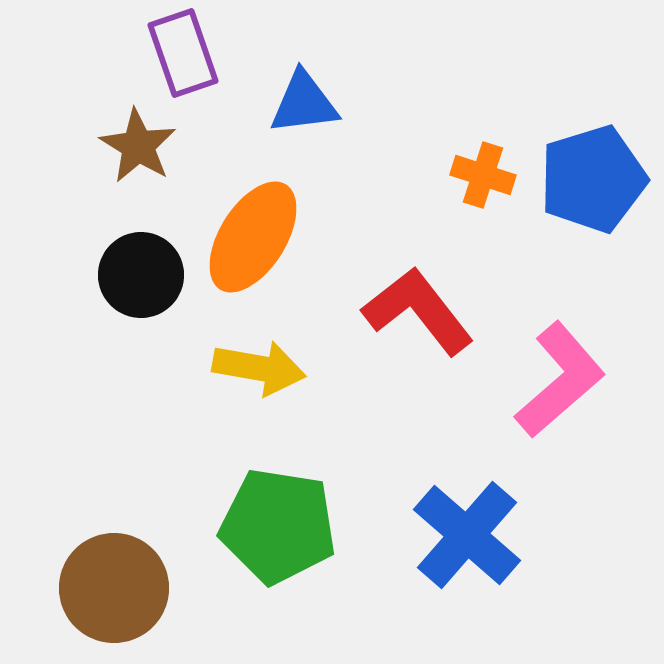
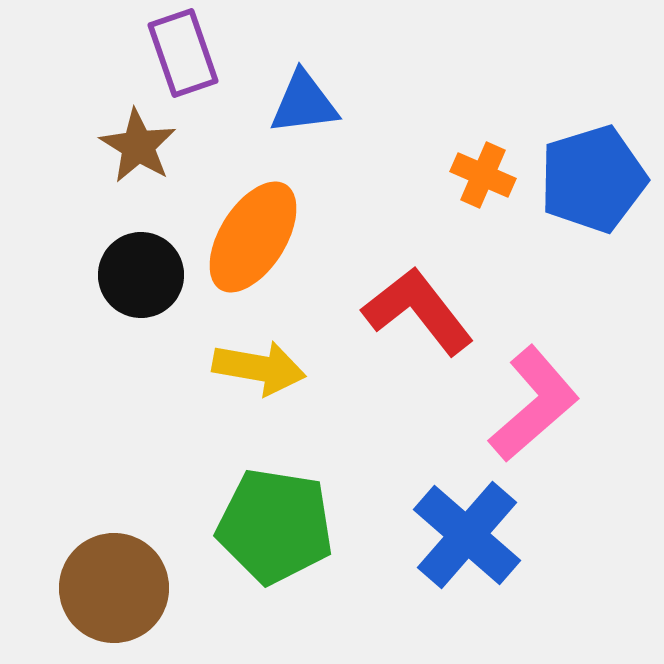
orange cross: rotated 6 degrees clockwise
pink L-shape: moved 26 px left, 24 px down
green pentagon: moved 3 px left
